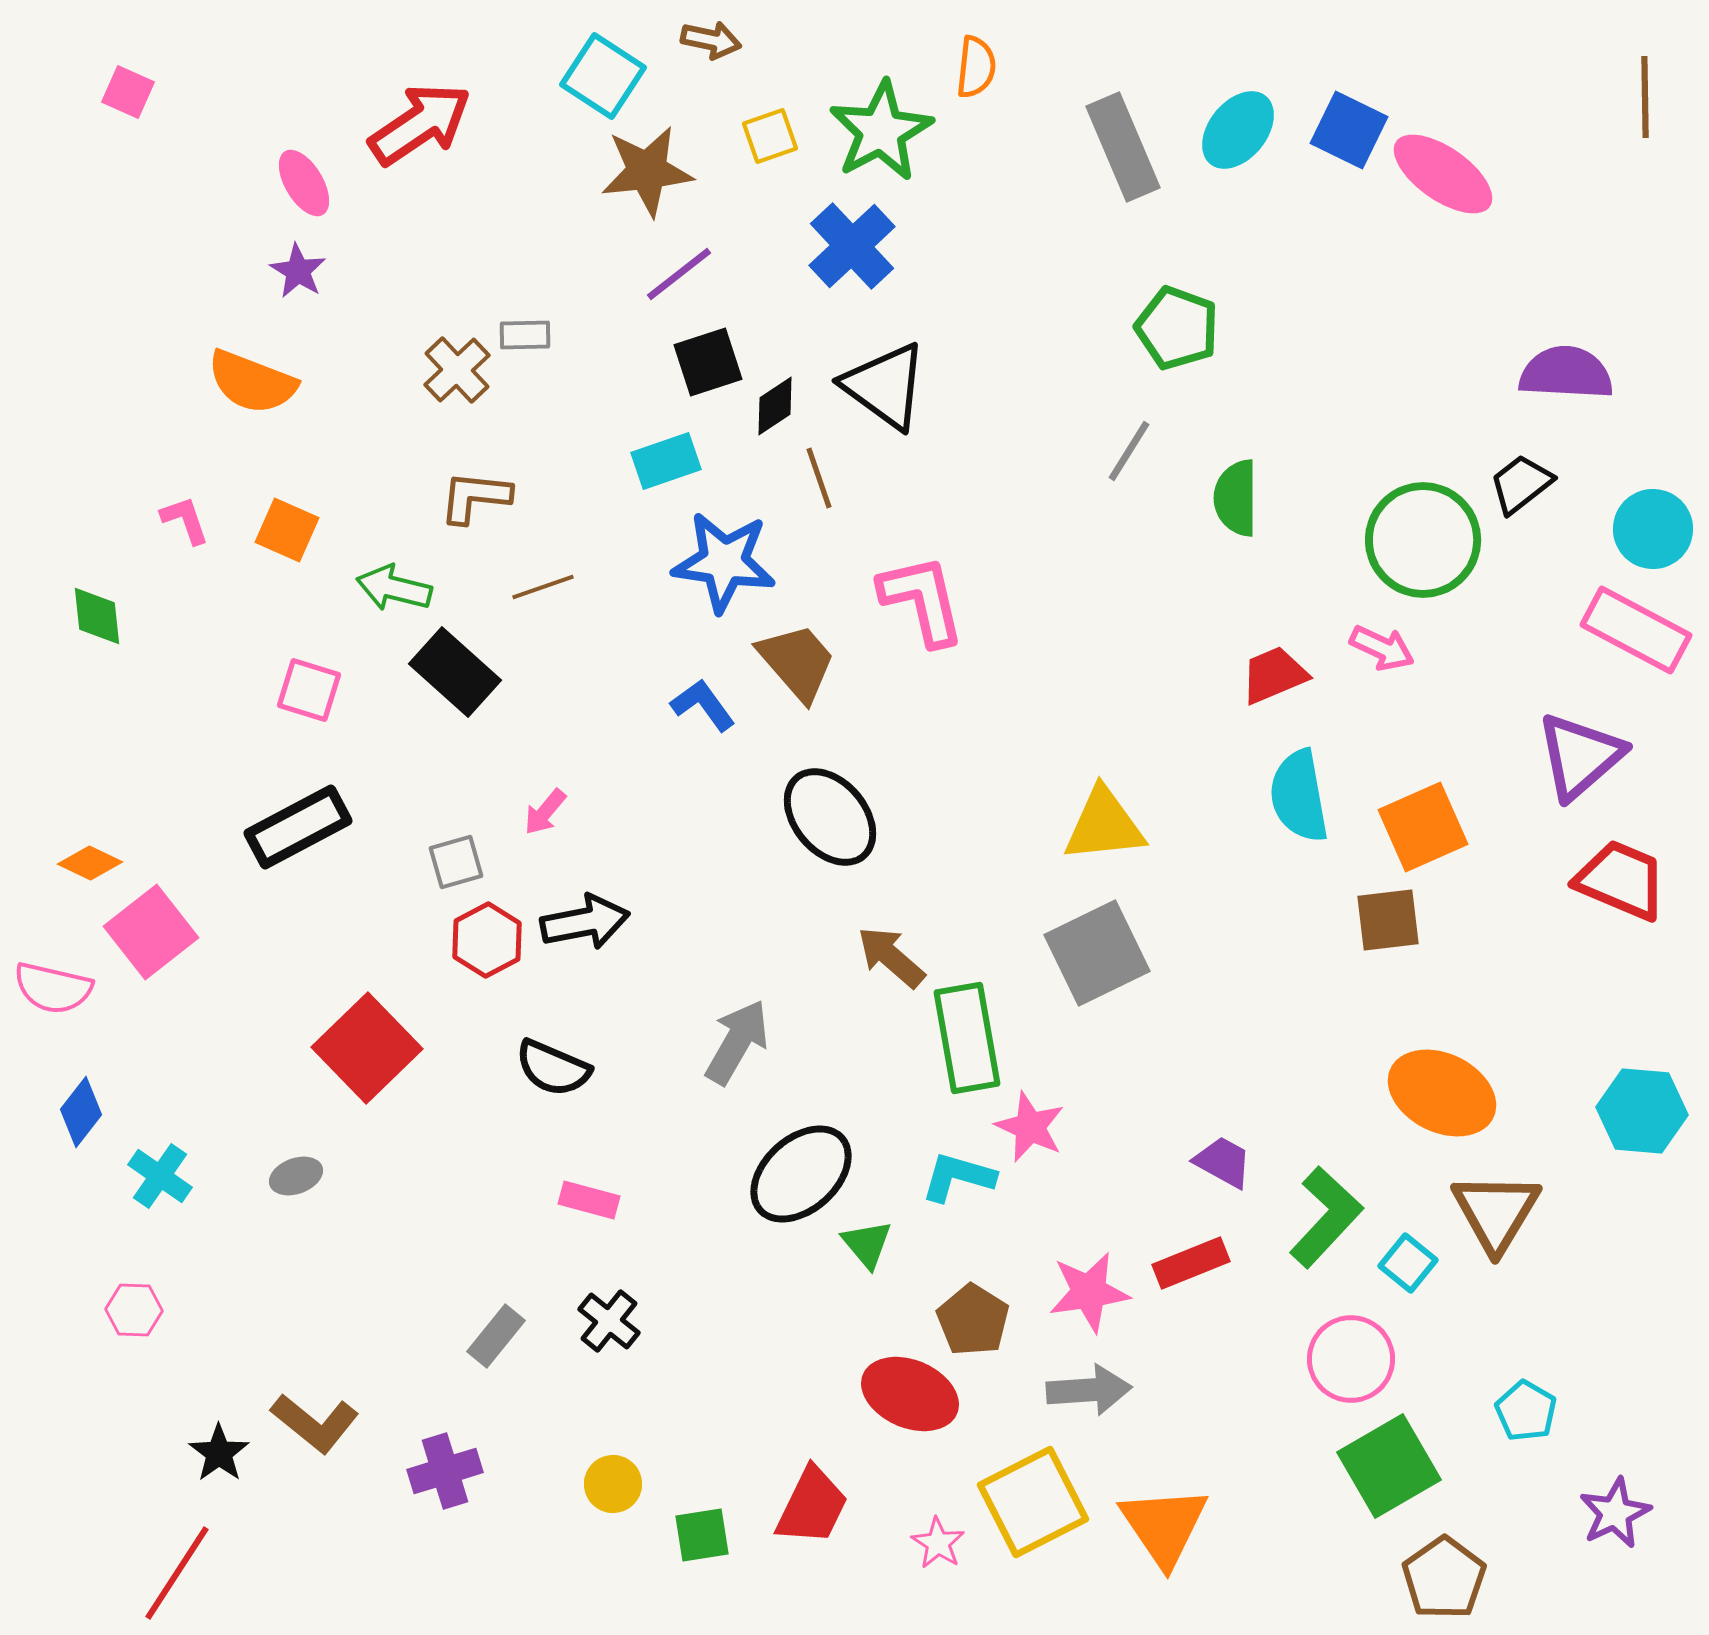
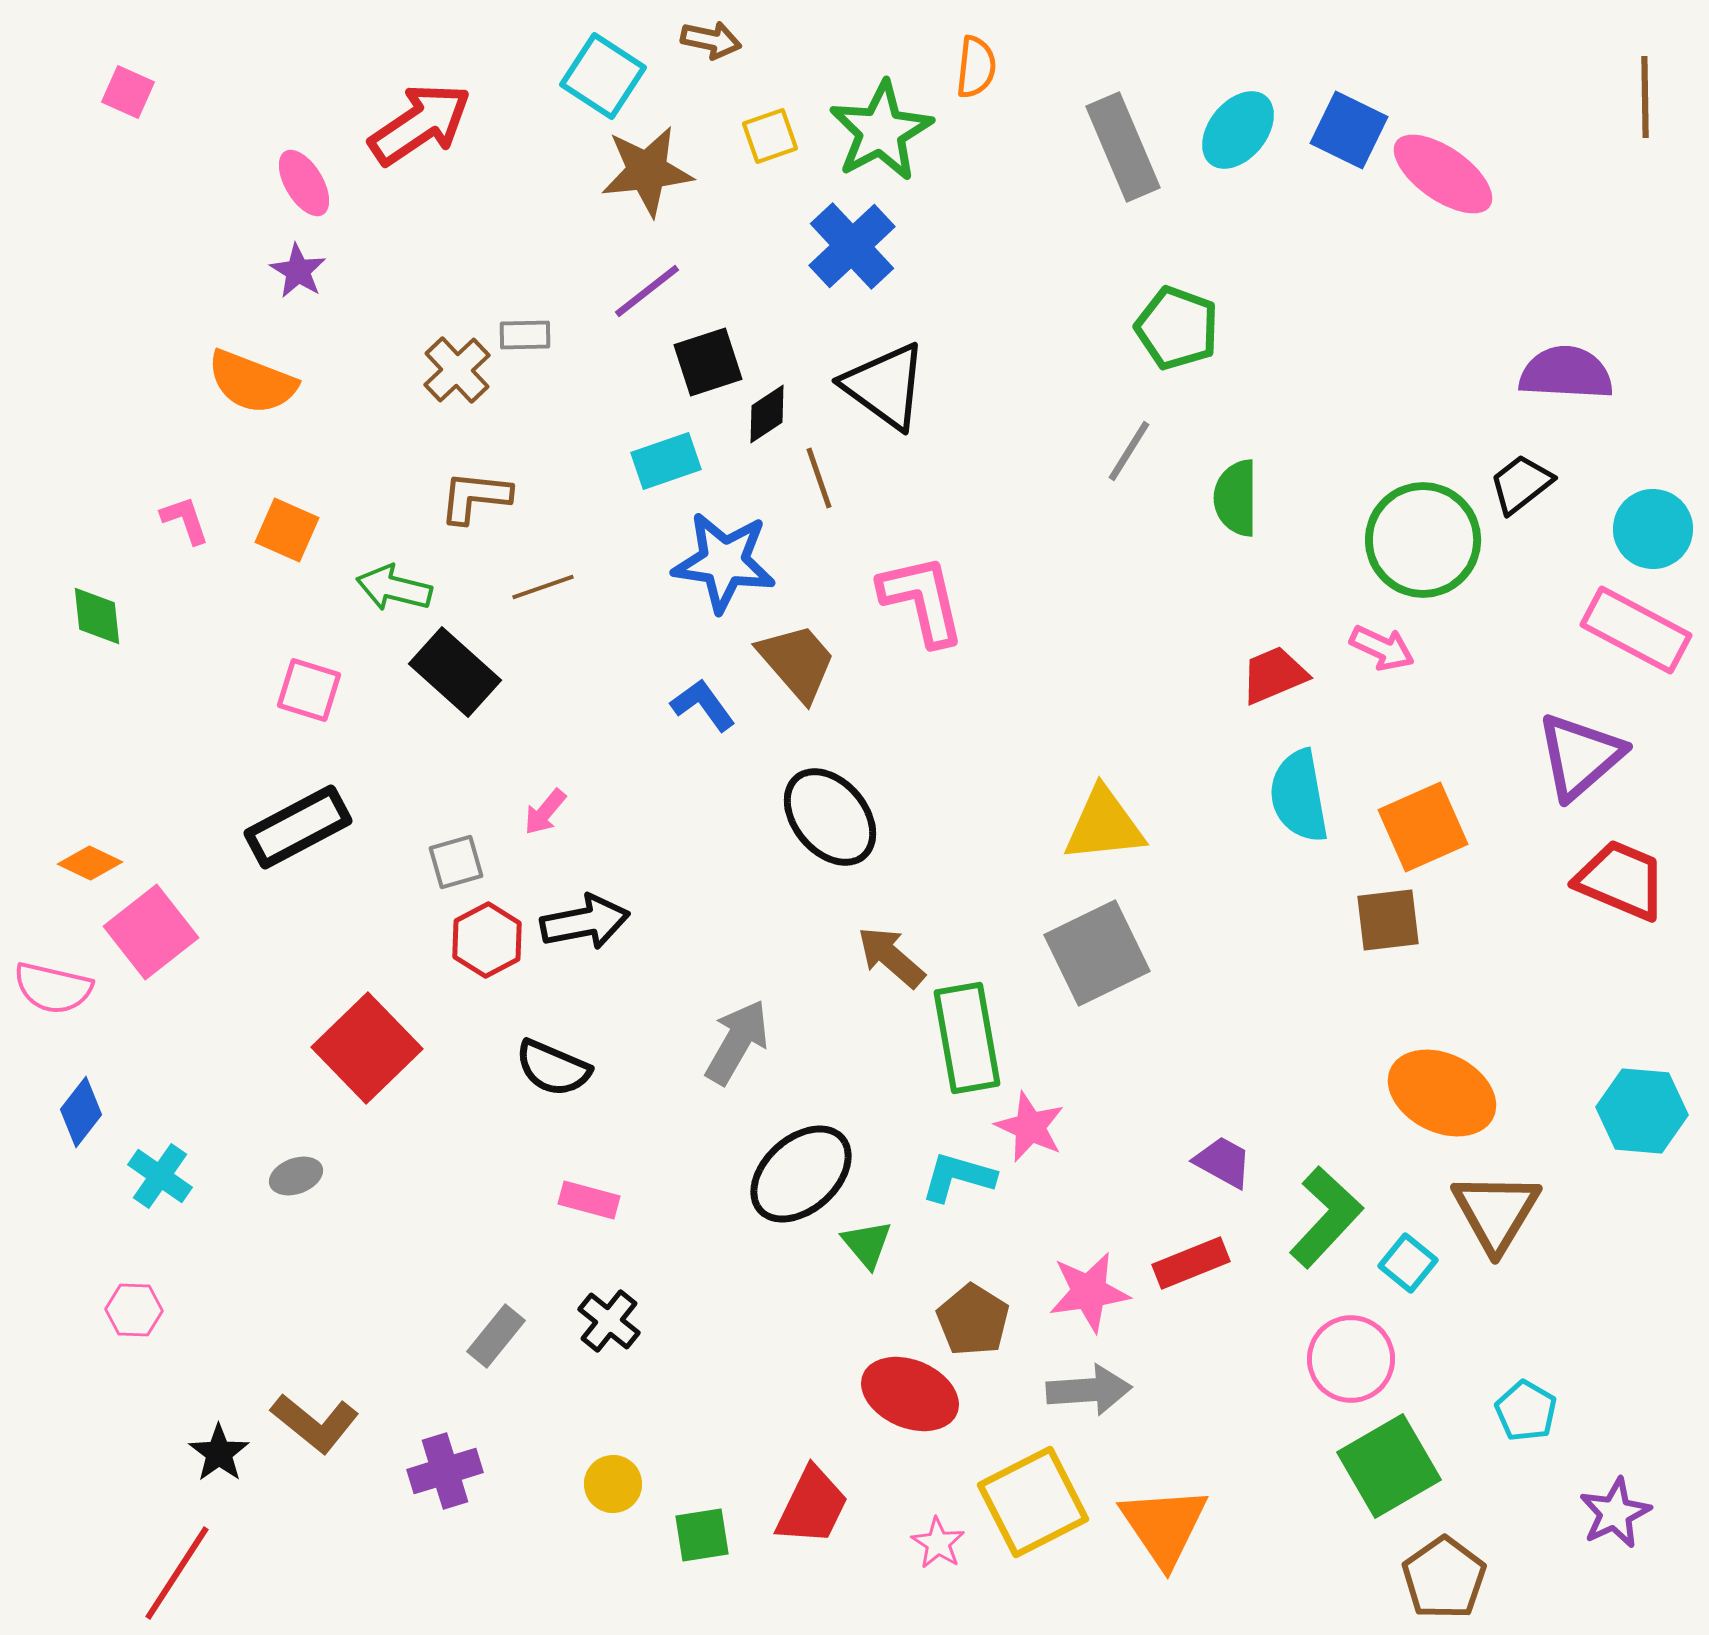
purple line at (679, 274): moved 32 px left, 17 px down
black diamond at (775, 406): moved 8 px left, 8 px down
